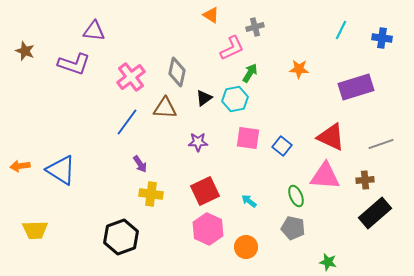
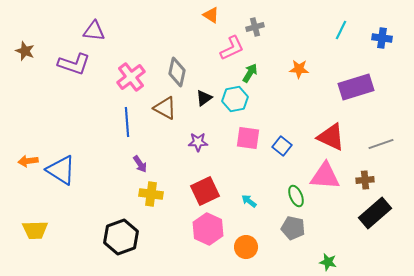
brown triangle: rotated 25 degrees clockwise
blue line: rotated 40 degrees counterclockwise
orange arrow: moved 8 px right, 5 px up
